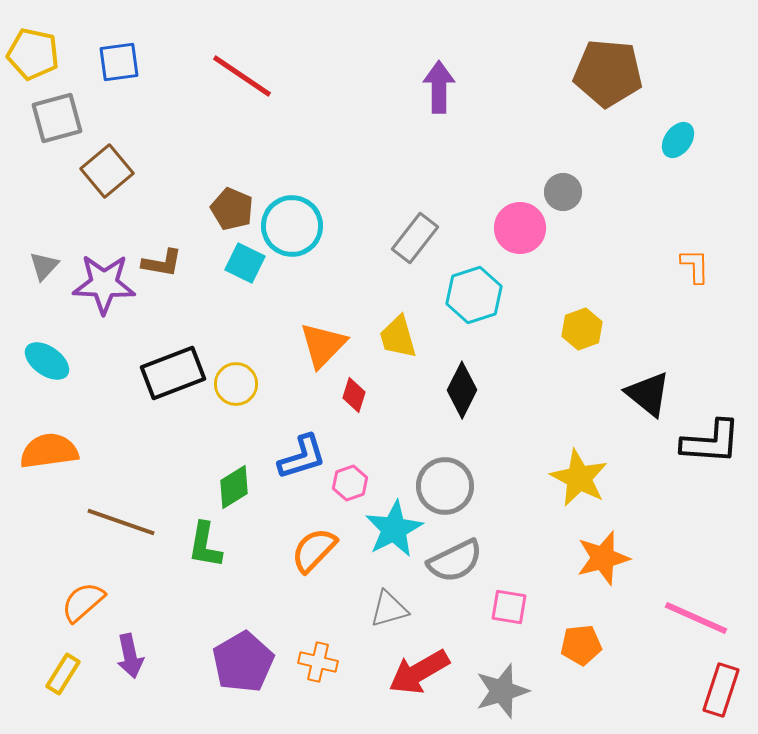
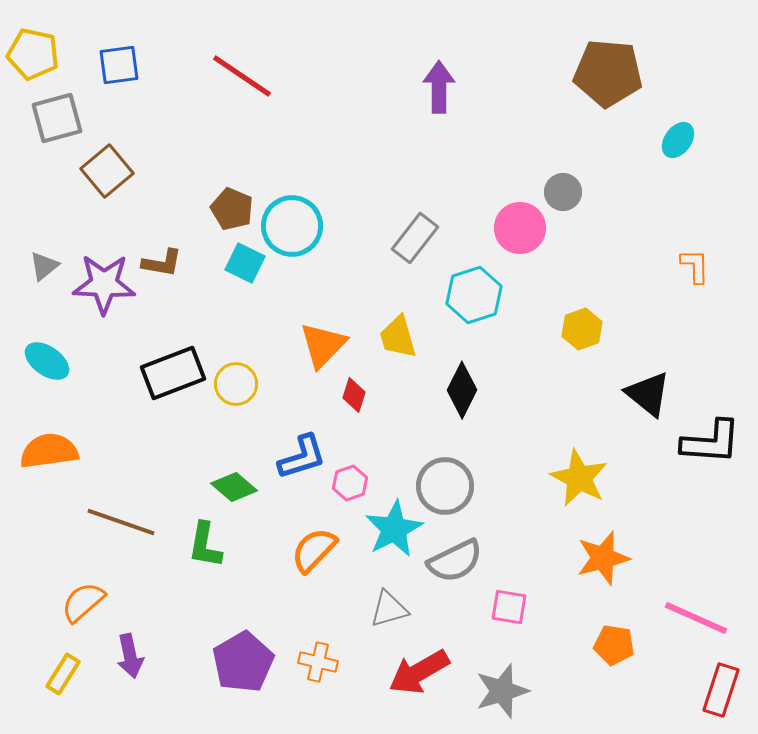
blue square at (119, 62): moved 3 px down
gray triangle at (44, 266): rotated 8 degrees clockwise
green diamond at (234, 487): rotated 72 degrees clockwise
orange pentagon at (581, 645): moved 33 px right; rotated 15 degrees clockwise
